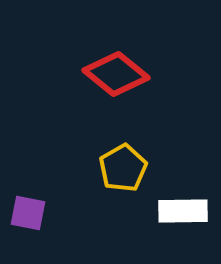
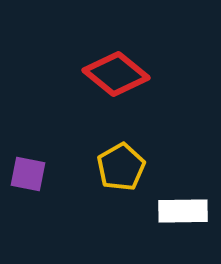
yellow pentagon: moved 2 px left, 1 px up
purple square: moved 39 px up
